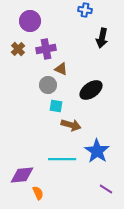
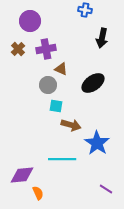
black ellipse: moved 2 px right, 7 px up
blue star: moved 8 px up
